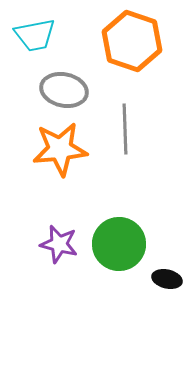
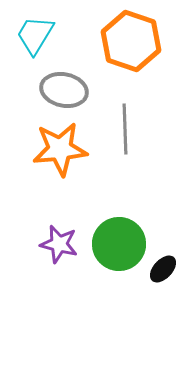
cyan trapezoid: rotated 132 degrees clockwise
orange hexagon: moved 1 px left
black ellipse: moved 4 px left, 10 px up; rotated 60 degrees counterclockwise
